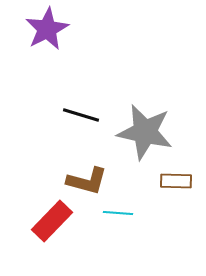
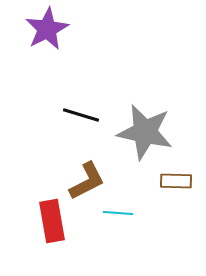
brown L-shape: rotated 42 degrees counterclockwise
red rectangle: rotated 54 degrees counterclockwise
